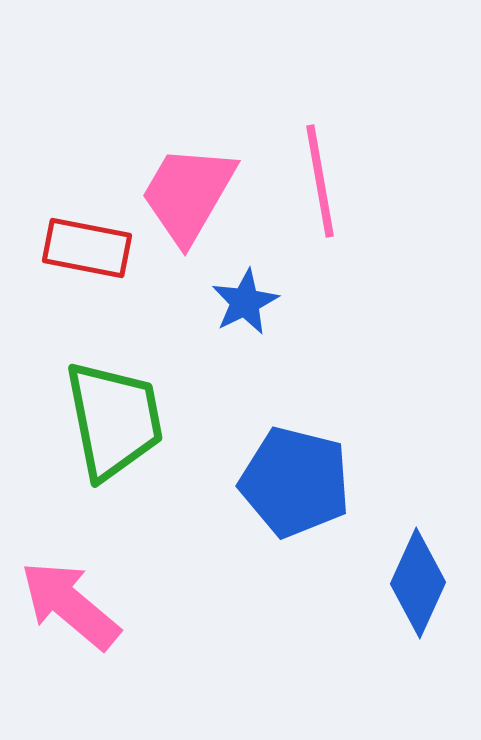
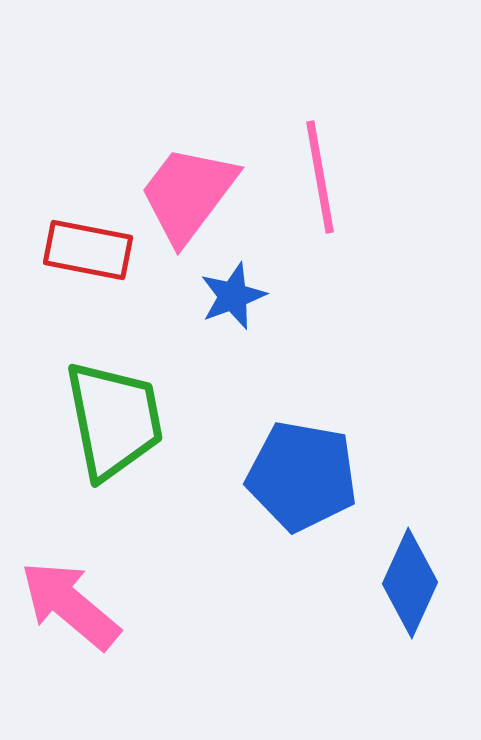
pink line: moved 4 px up
pink trapezoid: rotated 7 degrees clockwise
red rectangle: moved 1 px right, 2 px down
blue star: moved 12 px left, 6 px up; rotated 6 degrees clockwise
blue pentagon: moved 7 px right, 6 px up; rotated 4 degrees counterclockwise
blue diamond: moved 8 px left
